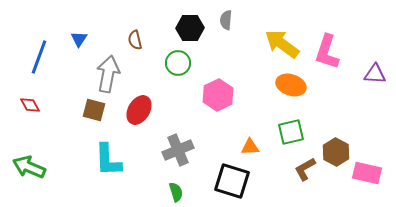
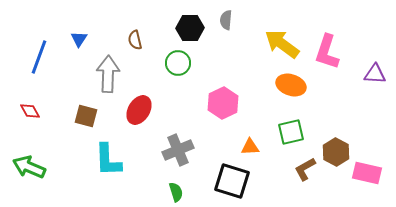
gray arrow: rotated 9 degrees counterclockwise
pink hexagon: moved 5 px right, 8 px down
red diamond: moved 6 px down
brown square: moved 8 px left, 6 px down
